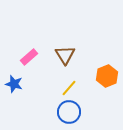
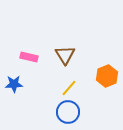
pink rectangle: rotated 54 degrees clockwise
blue star: rotated 18 degrees counterclockwise
blue circle: moved 1 px left
